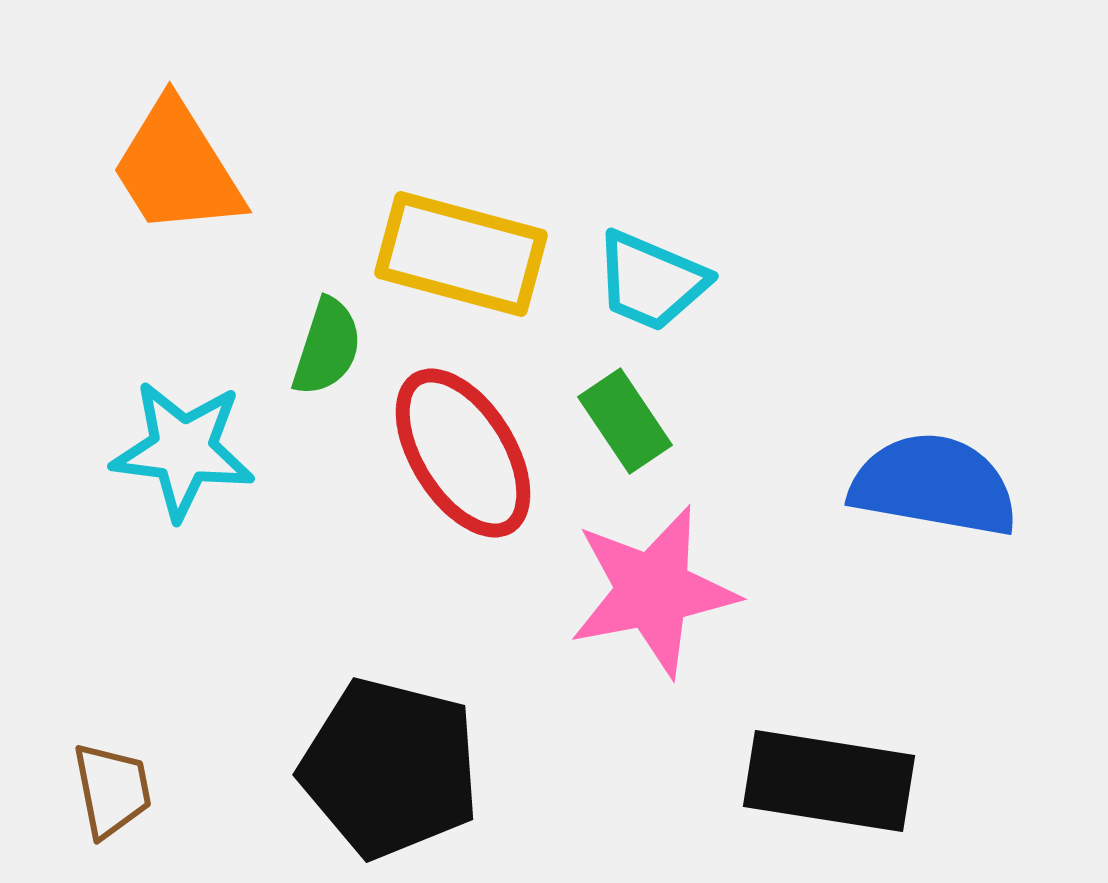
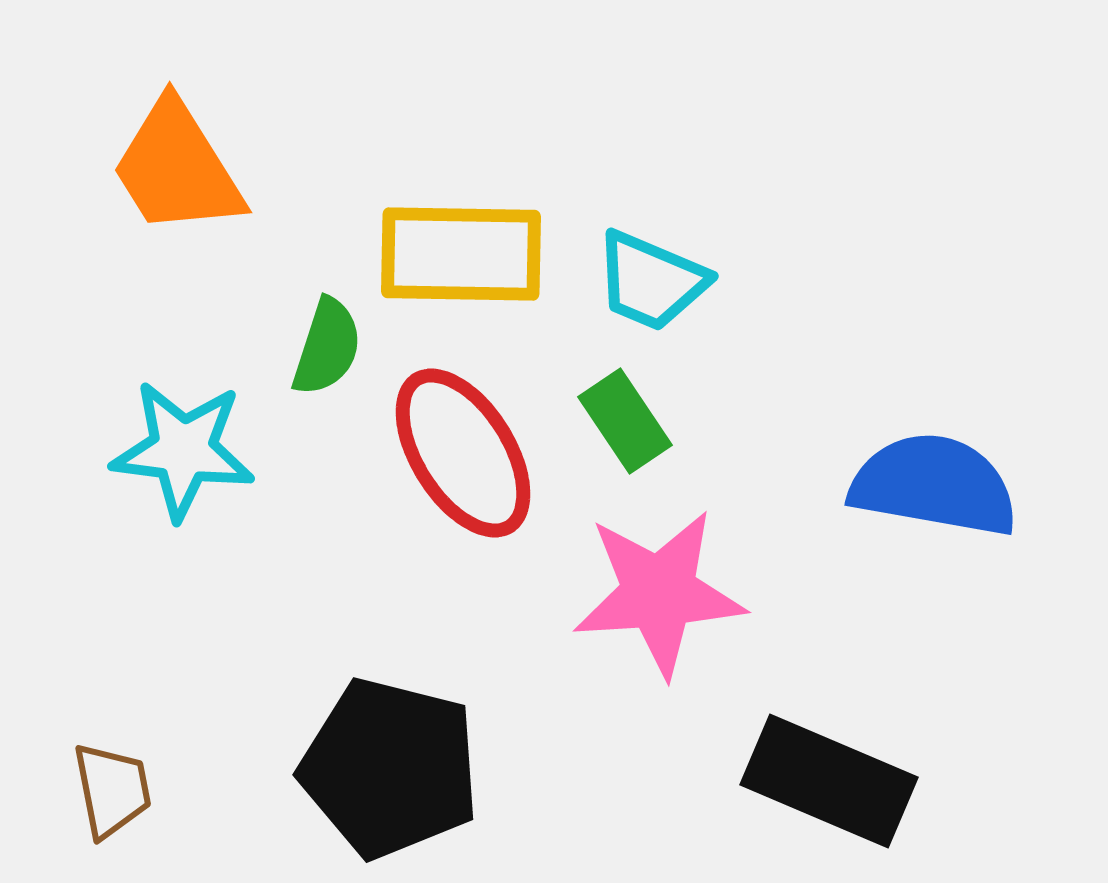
yellow rectangle: rotated 14 degrees counterclockwise
pink star: moved 6 px right, 2 px down; rotated 7 degrees clockwise
black rectangle: rotated 14 degrees clockwise
